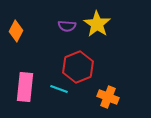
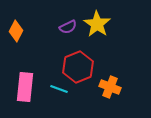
purple semicircle: moved 1 px right, 1 px down; rotated 30 degrees counterclockwise
orange cross: moved 2 px right, 10 px up
